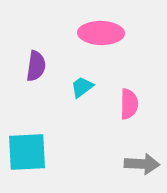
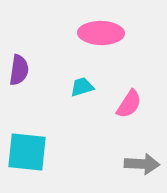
purple semicircle: moved 17 px left, 4 px down
cyan trapezoid: rotated 20 degrees clockwise
pink semicircle: rotated 32 degrees clockwise
cyan square: rotated 9 degrees clockwise
